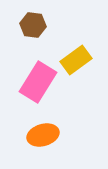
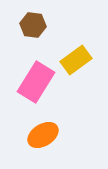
pink rectangle: moved 2 px left
orange ellipse: rotated 16 degrees counterclockwise
